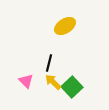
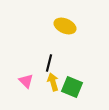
yellow ellipse: rotated 55 degrees clockwise
yellow arrow: rotated 30 degrees clockwise
green square: rotated 25 degrees counterclockwise
